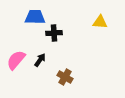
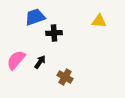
blue trapezoid: rotated 20 degrees counterclockwise
yellow triangle: moved 1 px left, 1 px up
black arrow: moved 2 px down
